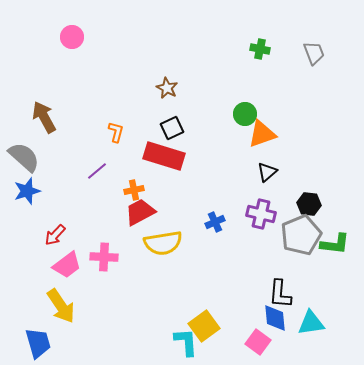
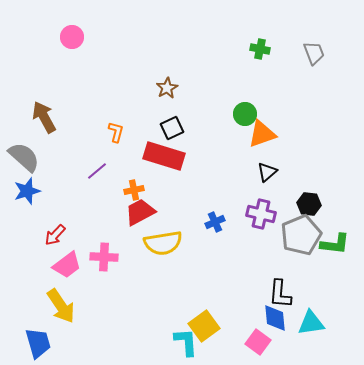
brown star: rotated 15 degrees clockwise
